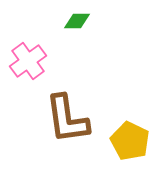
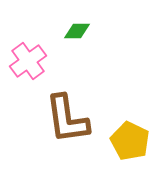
green diamond: moved 10 px down
